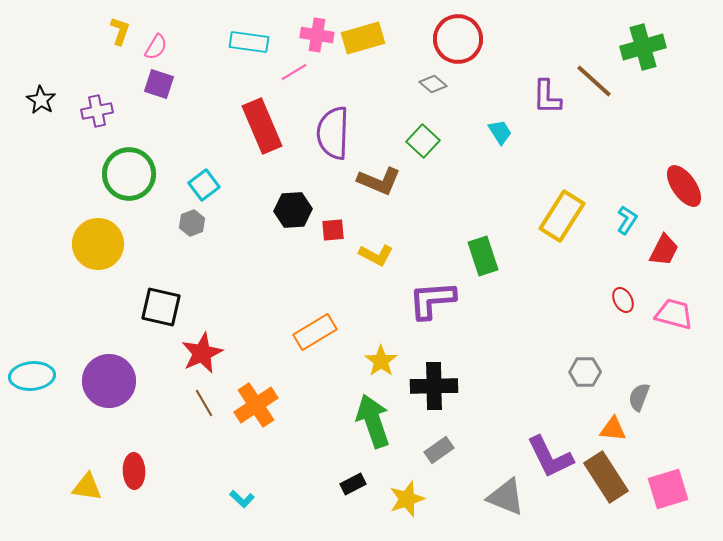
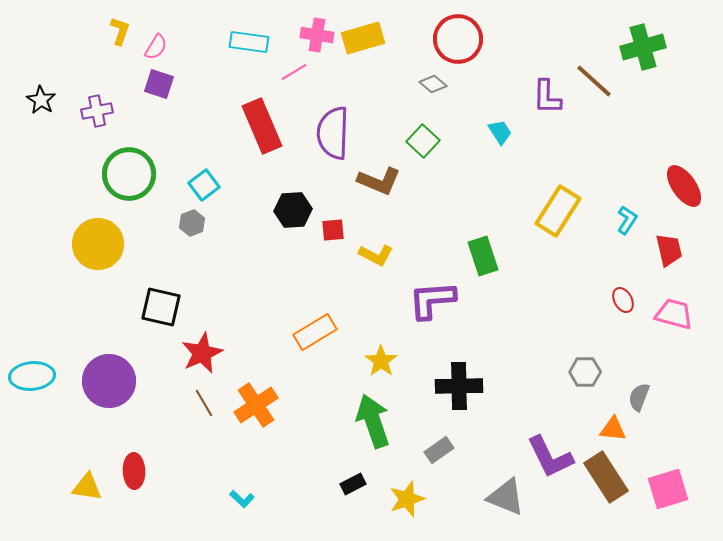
yellow rectangle at (562, 216): moved 4 px left, 5 px up
red trapezoid at (664, 250): moved 5 px right; rotated 40 degrees counterclockwise
black cross at (434, 386): moved 25 px right
